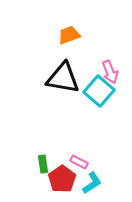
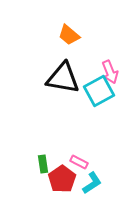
orange trapezoid: rotated 120 degrees counterclockwise
cyan square: rotated 20 degrees clockwise
